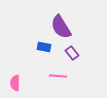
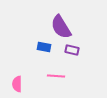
purple rectangle: moved 3 px up; rotated 40 degrees counterclockwise
pink line: moved 2 px left
pink semicircle: moved 2 px right, 1 px down
